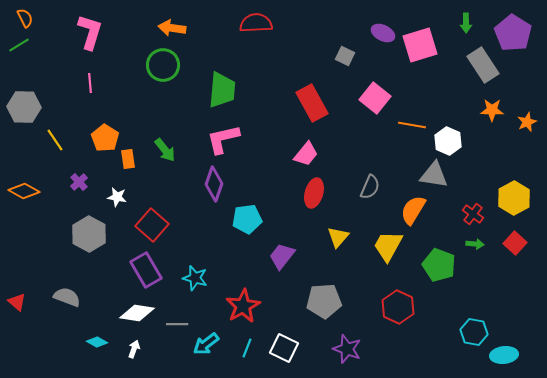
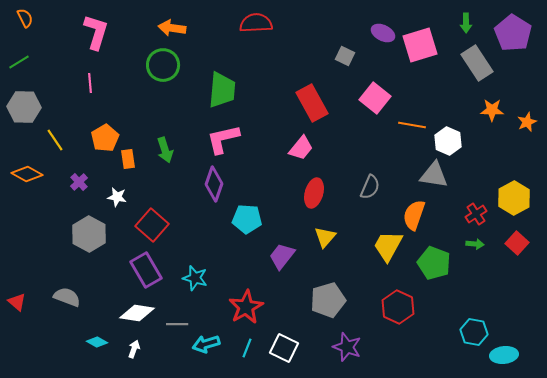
pink L-shape at (90, 32): moved 6 px right
green line at (19, 45): moved 17 px down
gray rectangle at (483, 65): moved 6 px left, 2 px up
orange pentagon at (105, 138): rotated 8 degrees clockwise
green arrow at (165, 150): rotated 20 degrees clockwise
pink trapezoid at (306, 154): moved 5 px left, 6 px up
orange diamond at (24, 191): moved 3 px right, 17 px up
orange semicircle at (413, 210): moved 1 px right, 5 px down; rotated 12 degrees counterclockwise
red cross at (473, 214): moved 3 px right; rotated 20 degrees clockwise
cyan pentagon at (247, 219): rotated 12 degrees clockwise
yellow triangle at (338, 237): moved 13 px left
red square at (515, 243): moved 2 px right
green pentagon at (439, 265): moved 5 px left, 2 px up
gray pentagon at (324, 301): moved 4 px right, 1 px up; rotated 12 degrees counterclockwise
red star at (243, 306): moved 3 px right, 1 px down
cyan arrow at (206, 344): rotated 20 degrees clockwise
purple star at (347, 349): moved 2 px up
